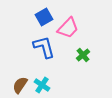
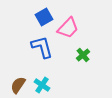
blue L-shape: moved 2 px left
brown semicircle: moved 2 px left
